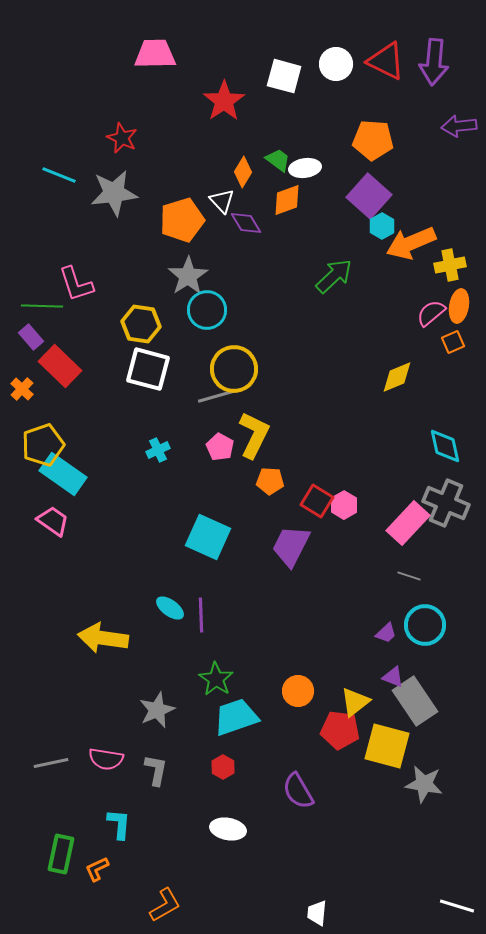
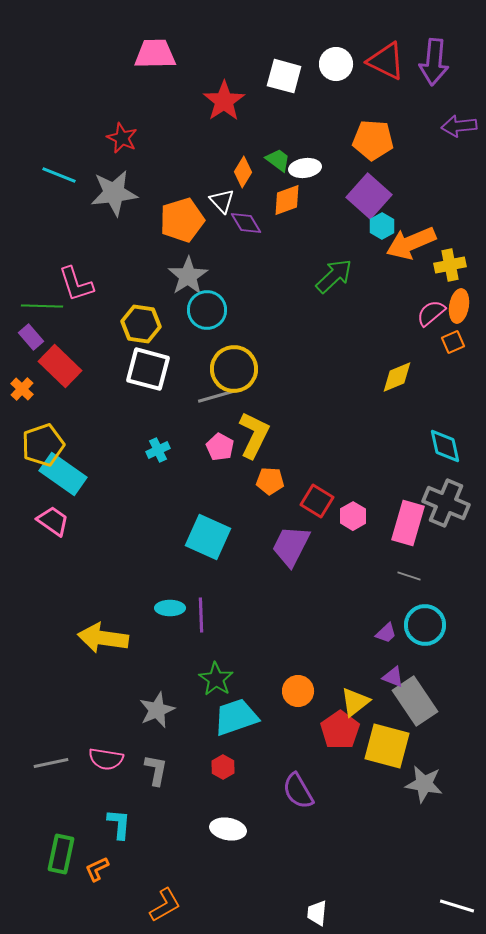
pink hexagon at (344, 505): moved 9 px right, 11 px down
pink rectangle at (408, 523): rotated 27 degrees counterclockwise
cyan ellipse at (170, 608): rotated 36 degrees counterclockwise
red pentagon at (340, 730): rotated 30 degrees clockwise
